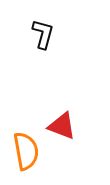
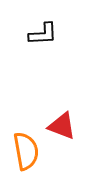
black L-shape: rotated 72 degrees clockwise
